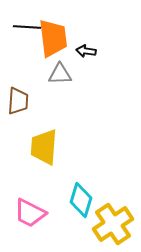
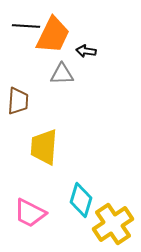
black line: moved 1 px left, 1 px up
orange trapezoid: moved 3 px up; rotated 33 degrees clockwise
gray triangle: moved 2 px right
